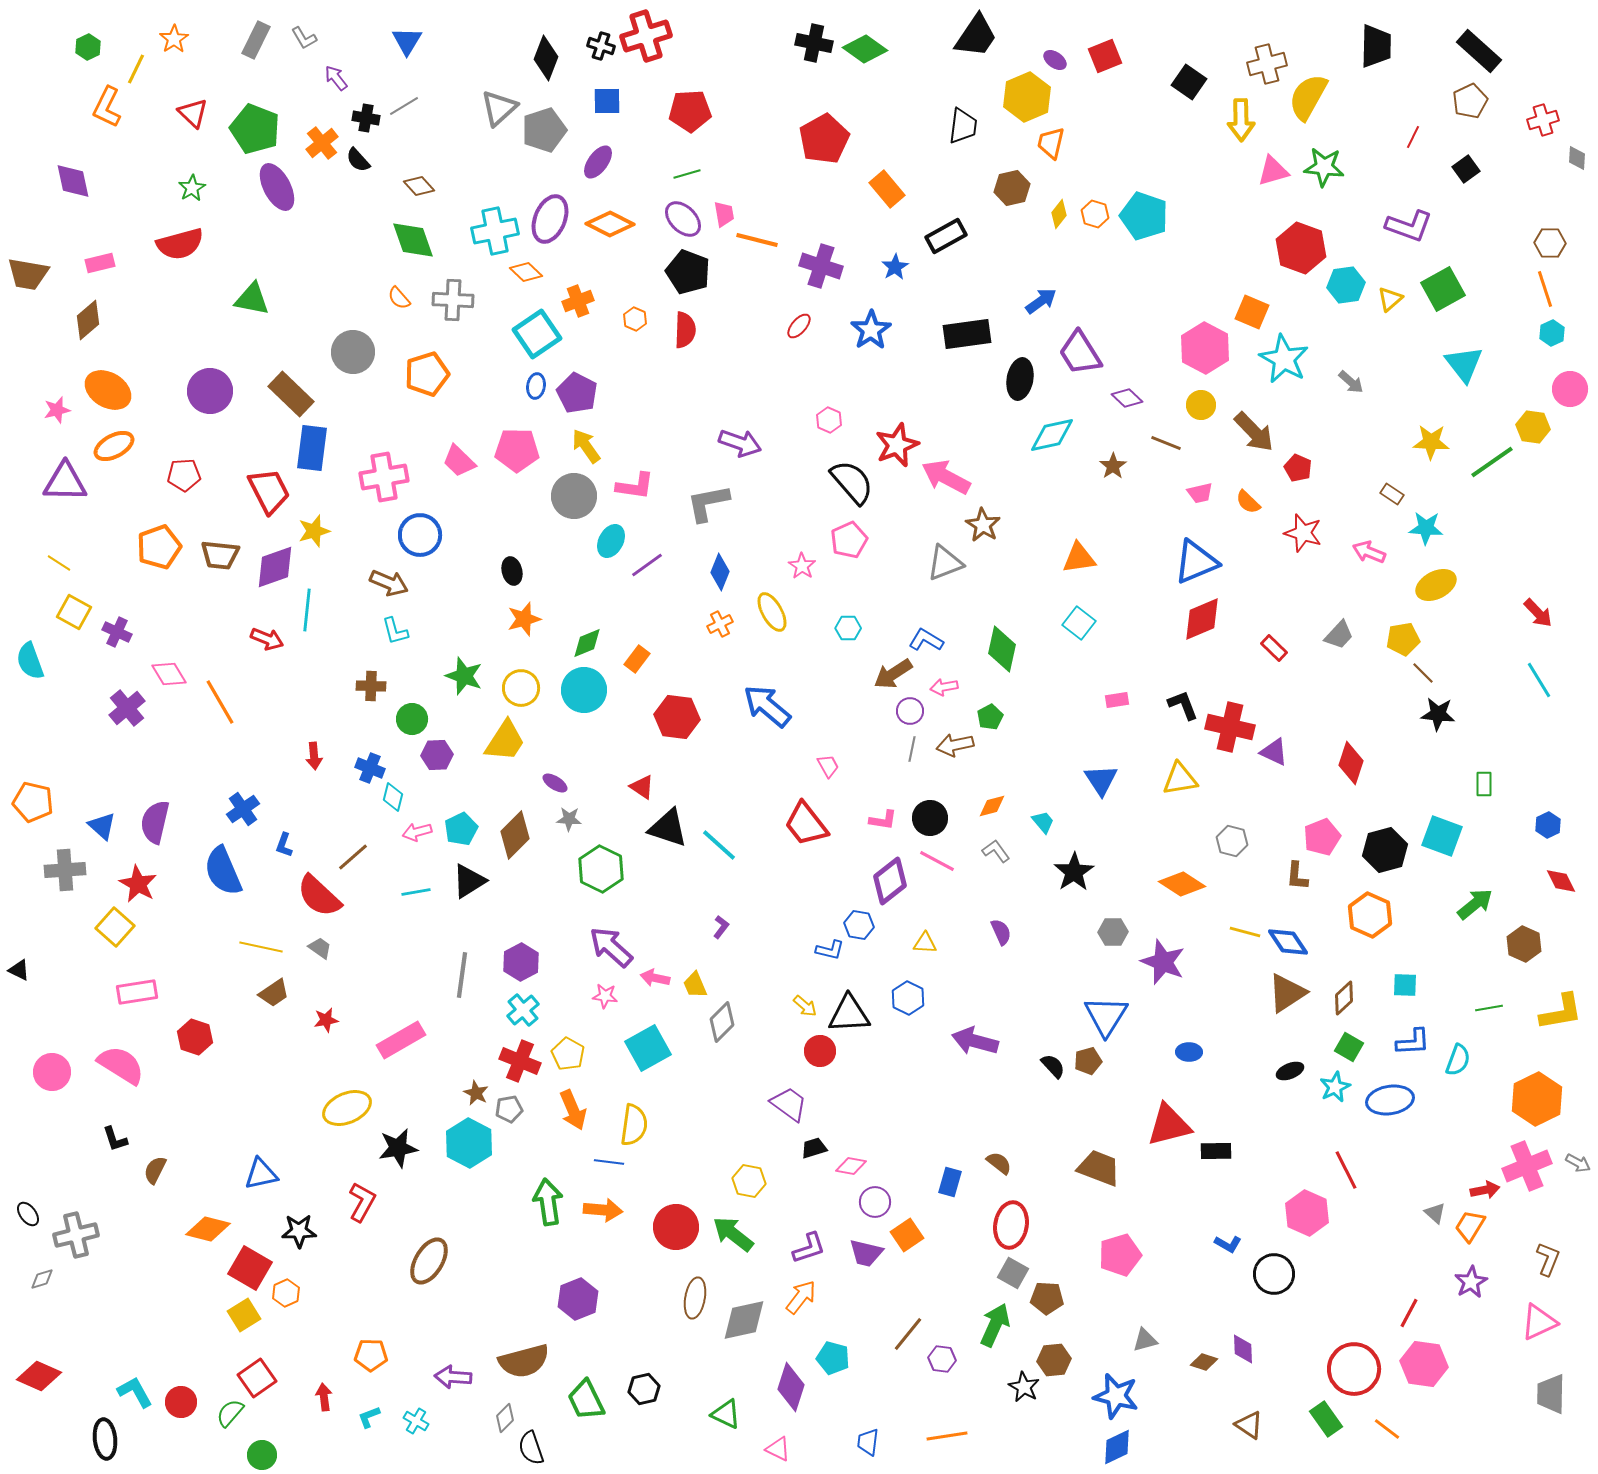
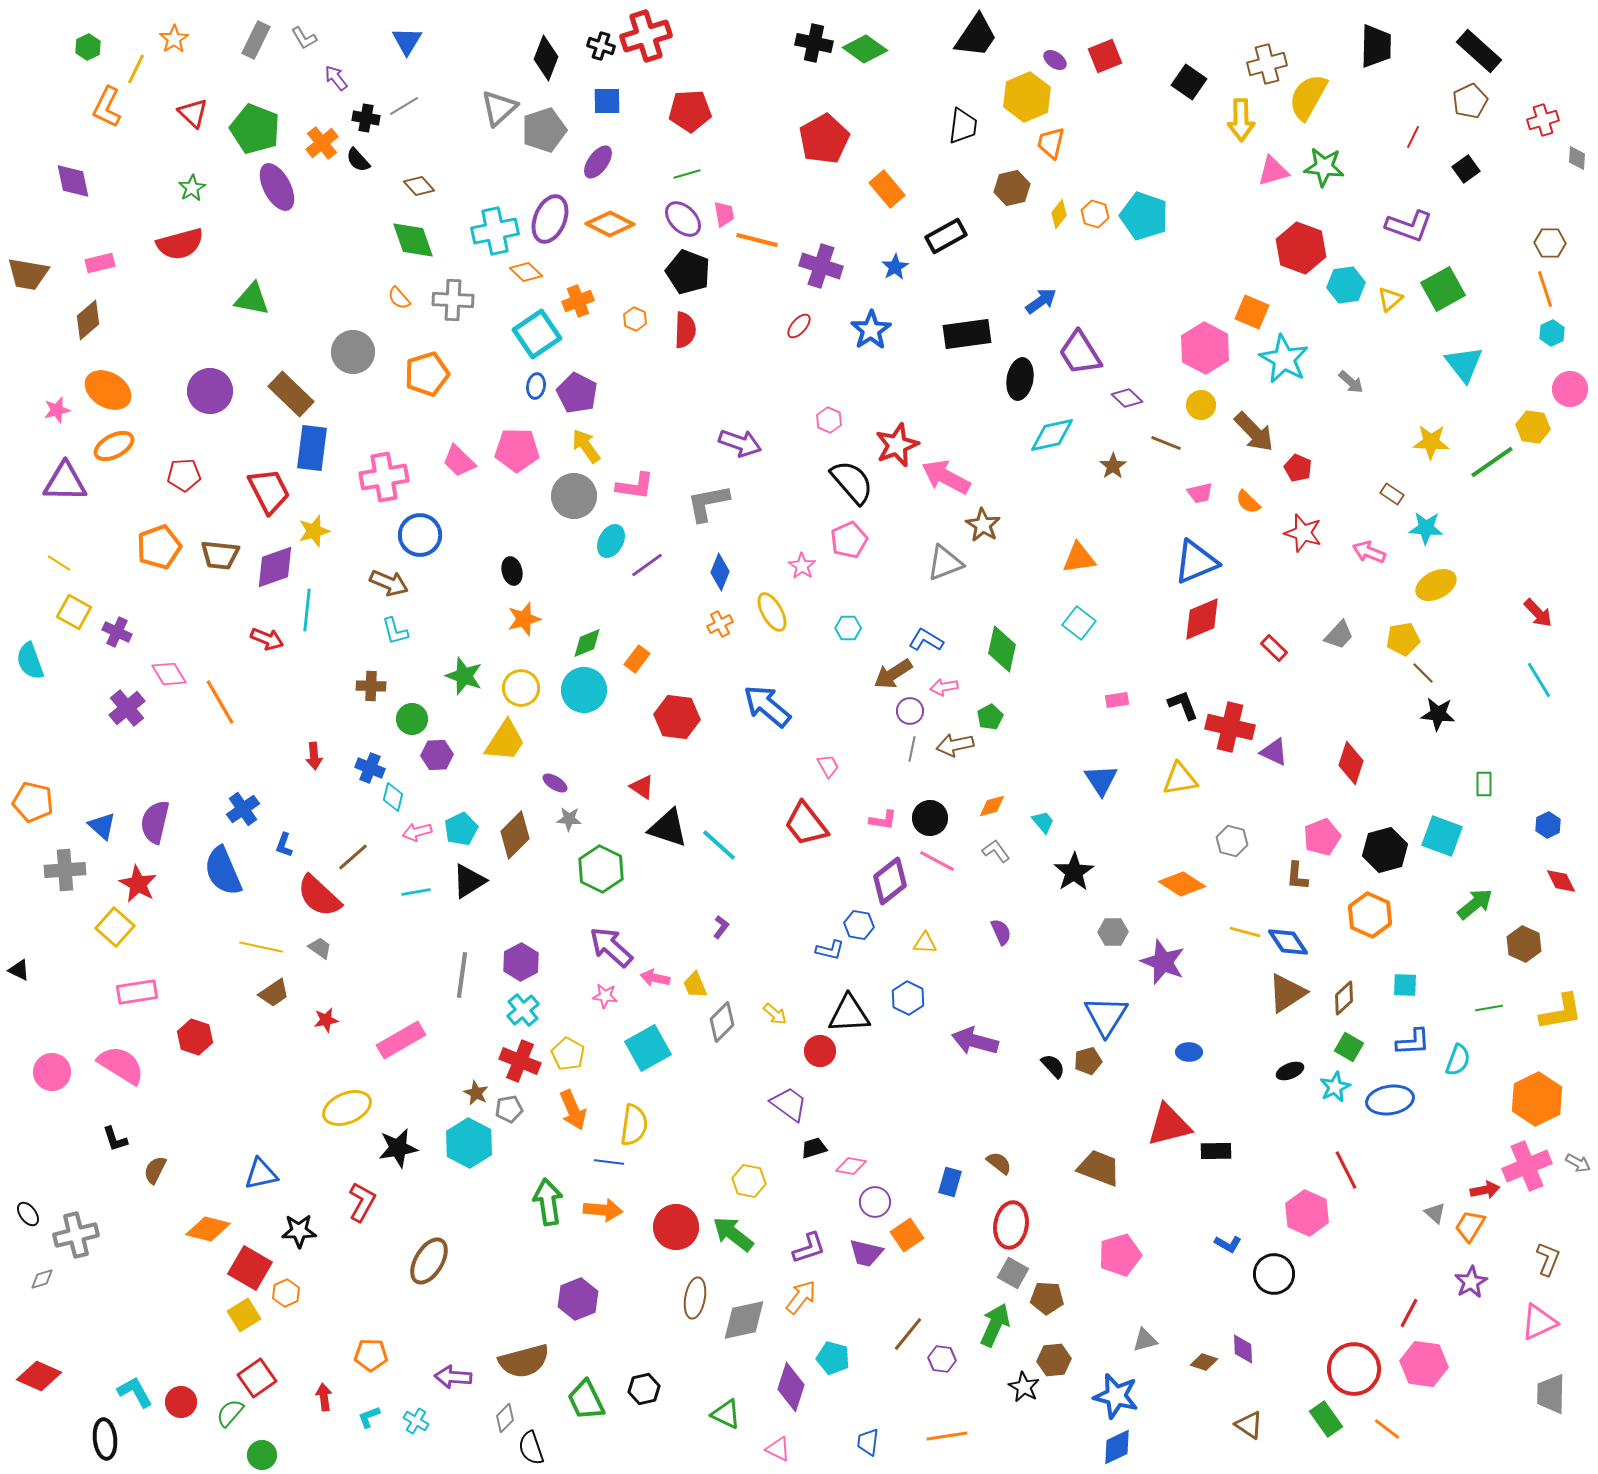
yellow arrow at (805, 1006): moved 30 px left, 8 px down
